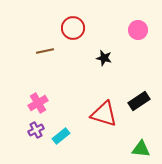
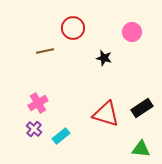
pink circle: moved 6 px left, 2 px down
black rectangle: moved 3 px right, 7 px down
red triangle: moved 2 px right
purple cross: moved 2 px left, 1 px up; rotated 21 degrees counterclockwise
